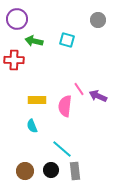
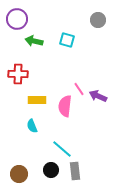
red cross: moved 4 px right, 14 px down
brown circle: moved 6 px left, 3 px down
